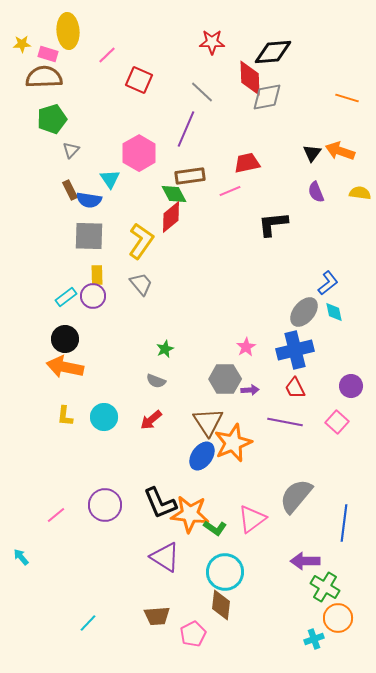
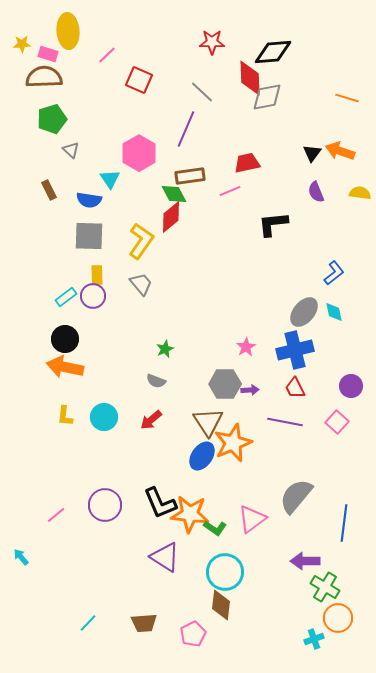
gray triangle at (71, 150): rotated 30 degrees counterclockwise
brown rectangle at (70, 190): moved 21 px left
blue L-shape at (328, 283): moved 6 px right, 10 px up
gray hexagon at (225, 379): moved 5 px down
brown trapezoid at (157, 616): moved 13 px left, 7 px down
